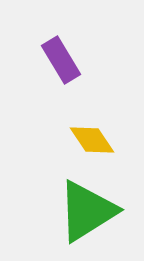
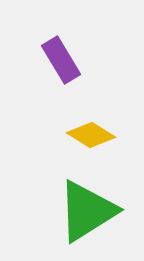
yellow diamond: moved 1 px left, 5 px up; rotated 24 degrees counterclockwise
